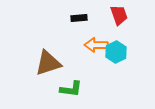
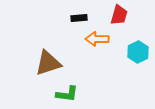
red trapezoid: rotated 35 degrees clockwise
orange arrow: moved 1 px right, 6 px up
cyan hexagon: moved 22 px right
green L-shape: moved 4 px left, 5 px down
